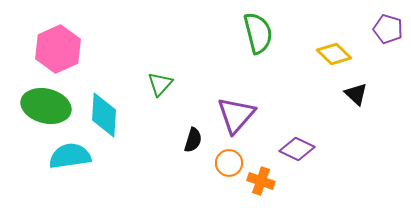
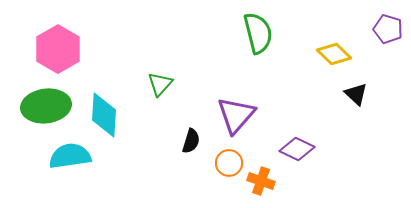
pink hexagon: rotated 6 degrees counterclockwise
green ellipse: rotated 21 degrees counterclockwise
black semicircle: moved 2 px left, 1 px down
